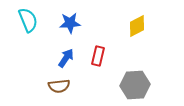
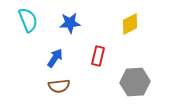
yellow diamond: moved 7 px left, 2 px up
blue arrow: moved 11 px left
gray hexagon: moved 3 px up
